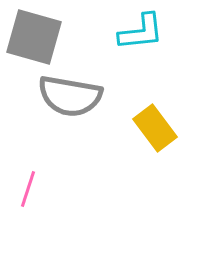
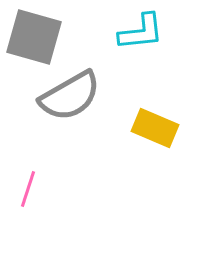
gray semicircle: rotated 40 degrees counterclockwise
yellow rectangle: rotated 30 degrees counterclockwise
